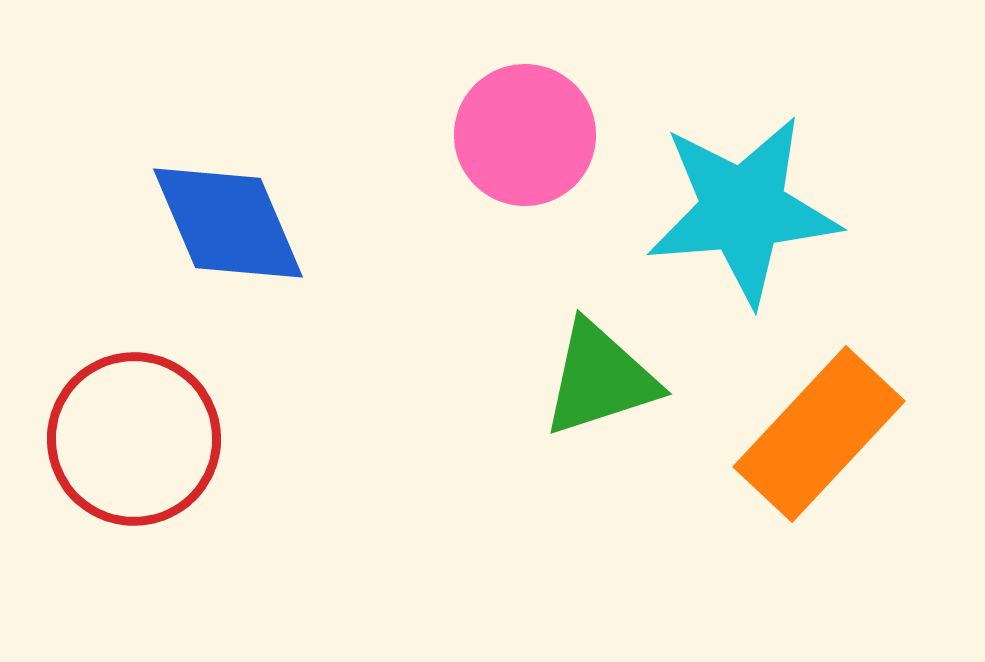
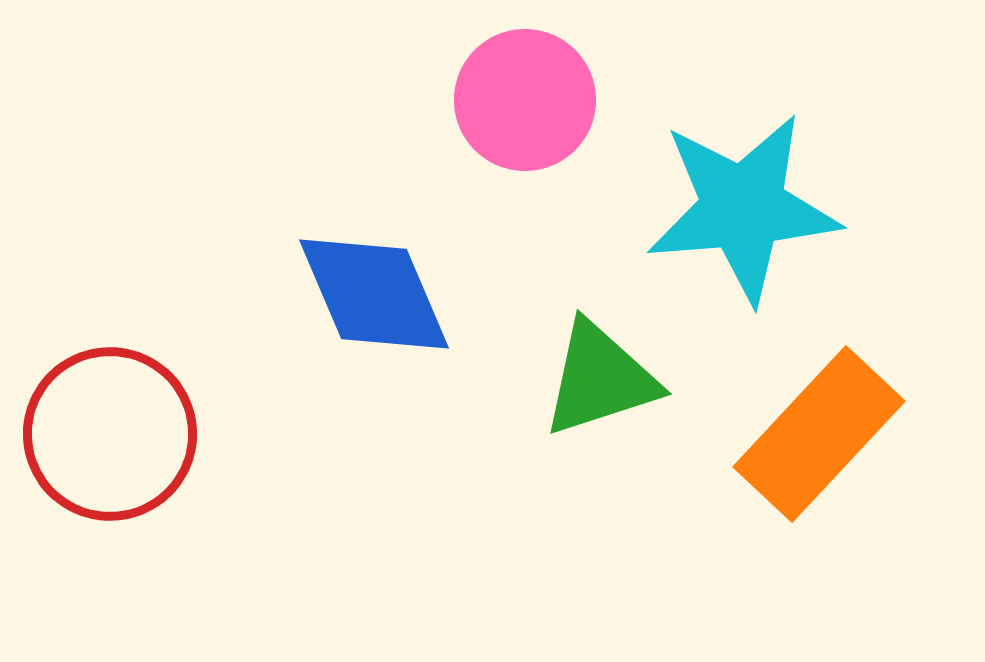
pink circle: moved 35 px up
cyan star: moved 2 px up
blue diamond: moved 146 px right, 71 px down
red circle: moved 24 px left, 5 px up
